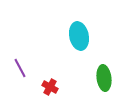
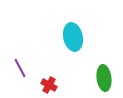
cyan ellipse: moved 6 px left, 1 px down
red cross: moved 1 px left, 2 px up
